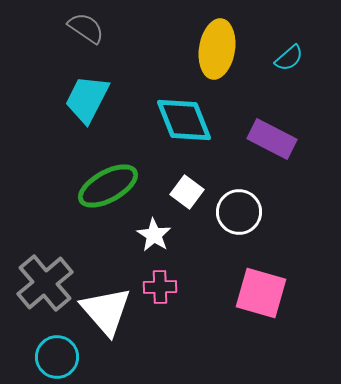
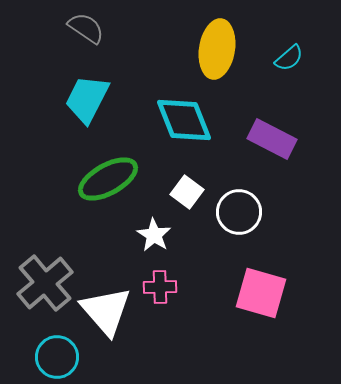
green ellipse: moved 7 px up
